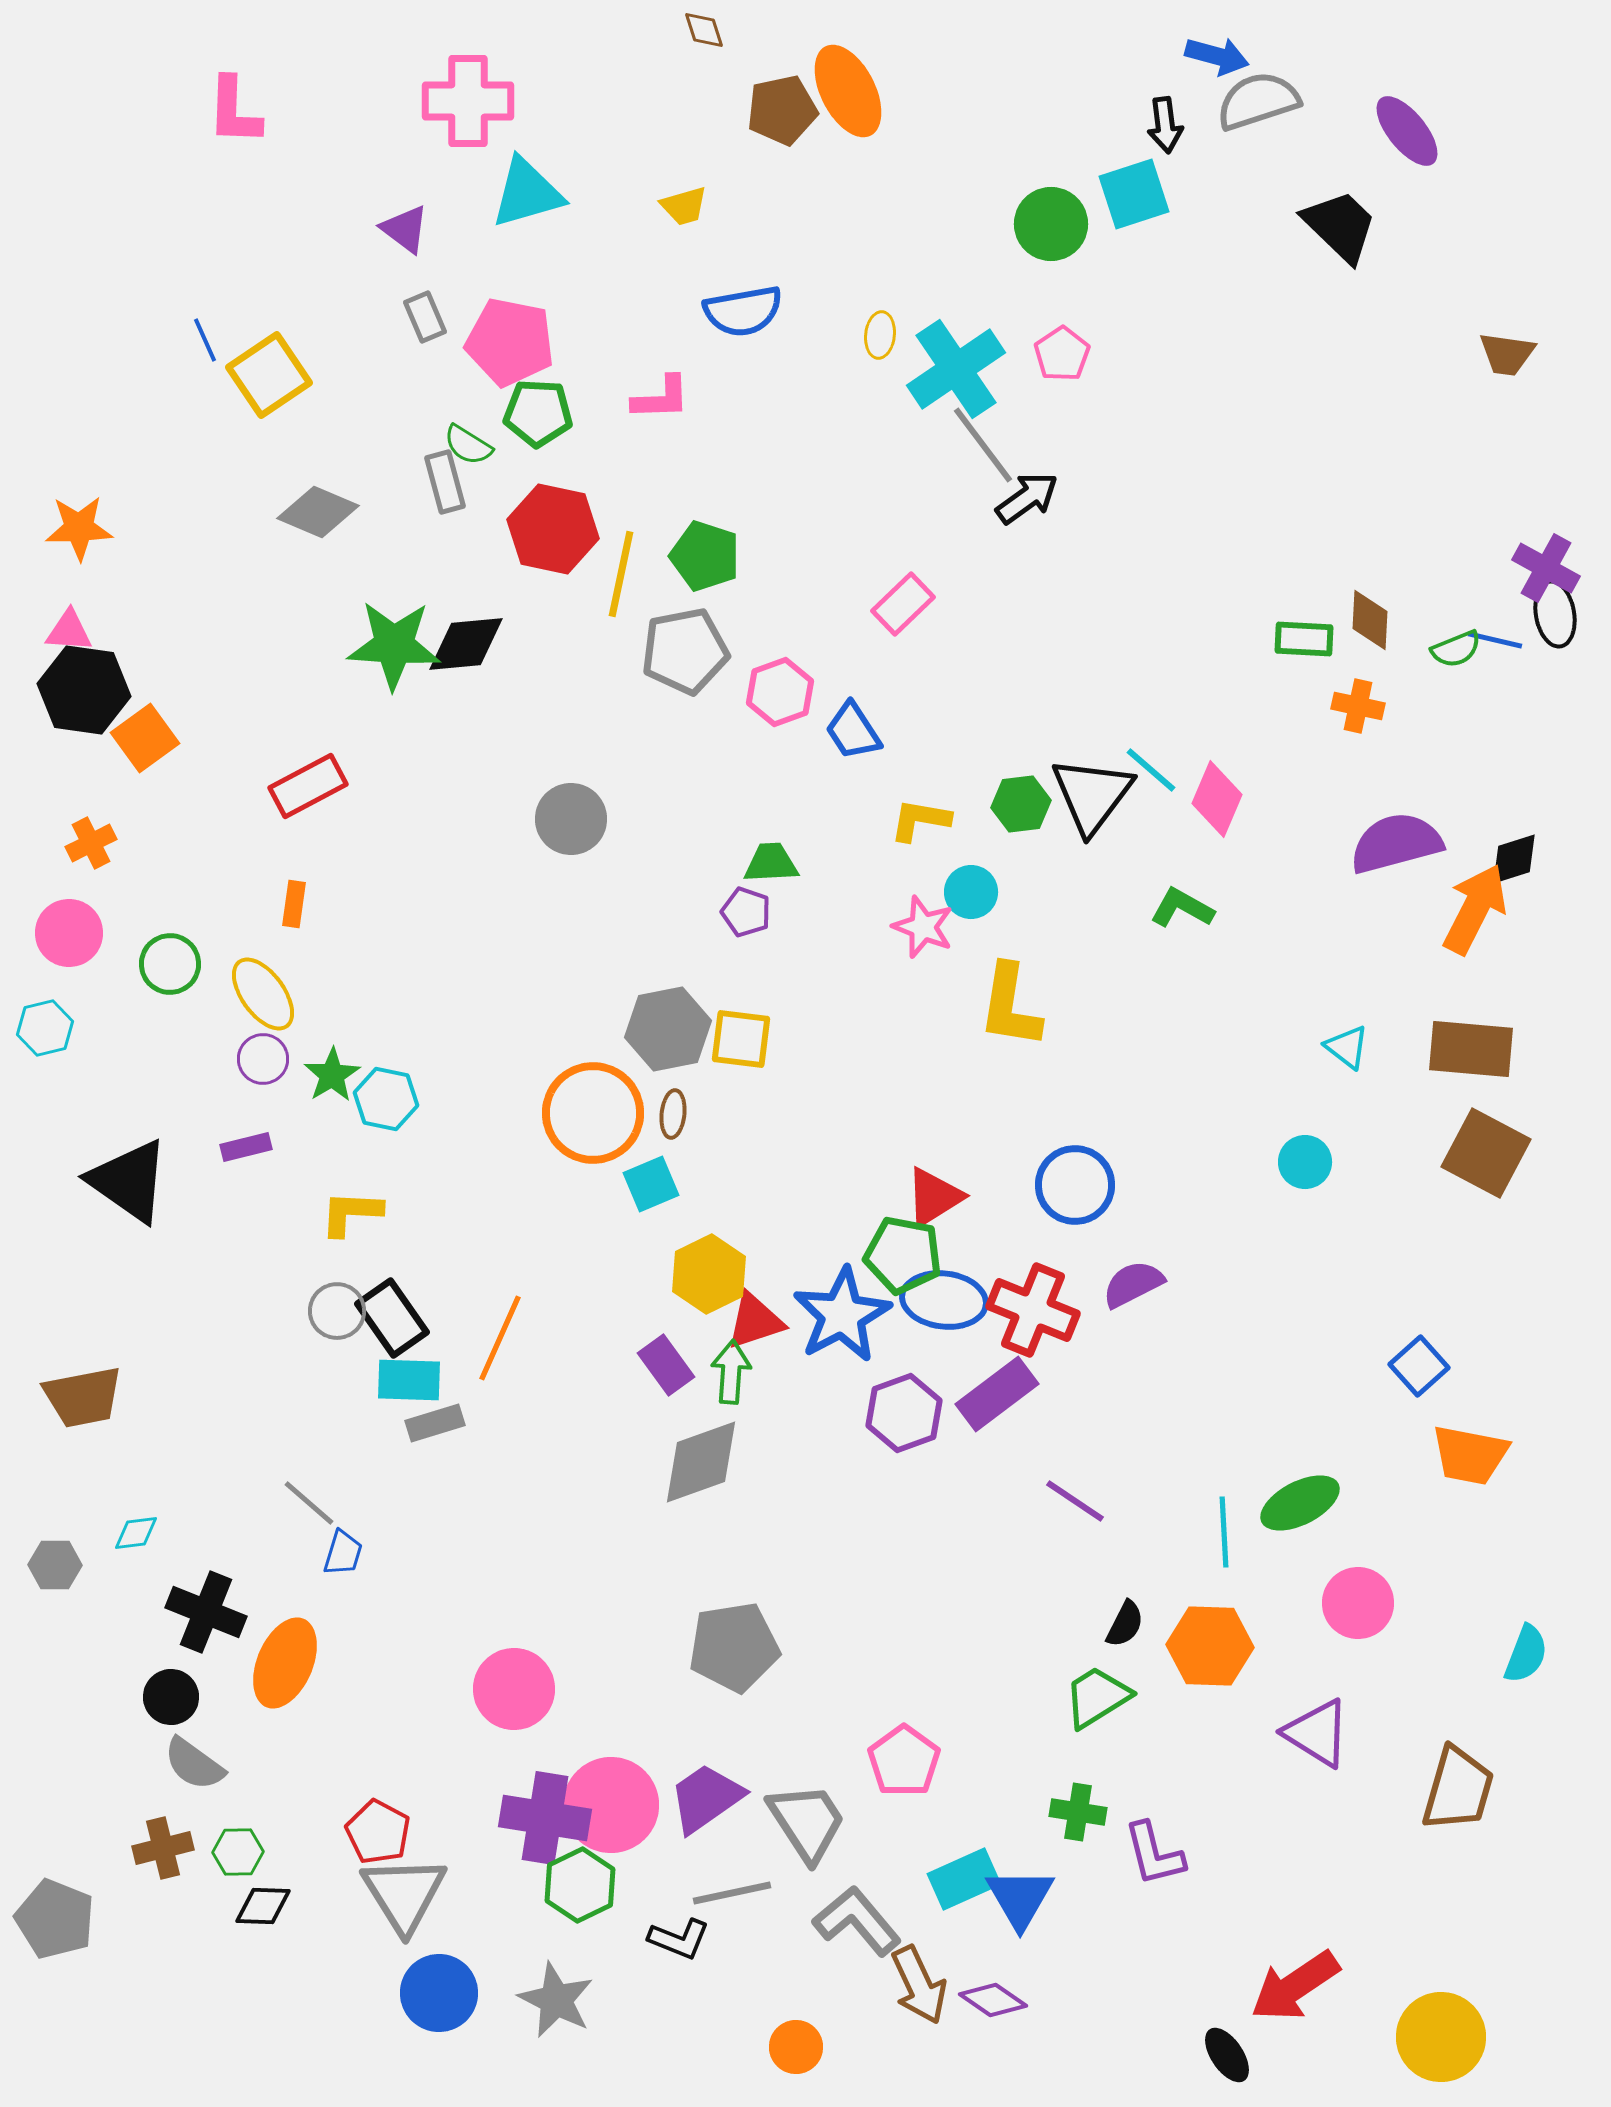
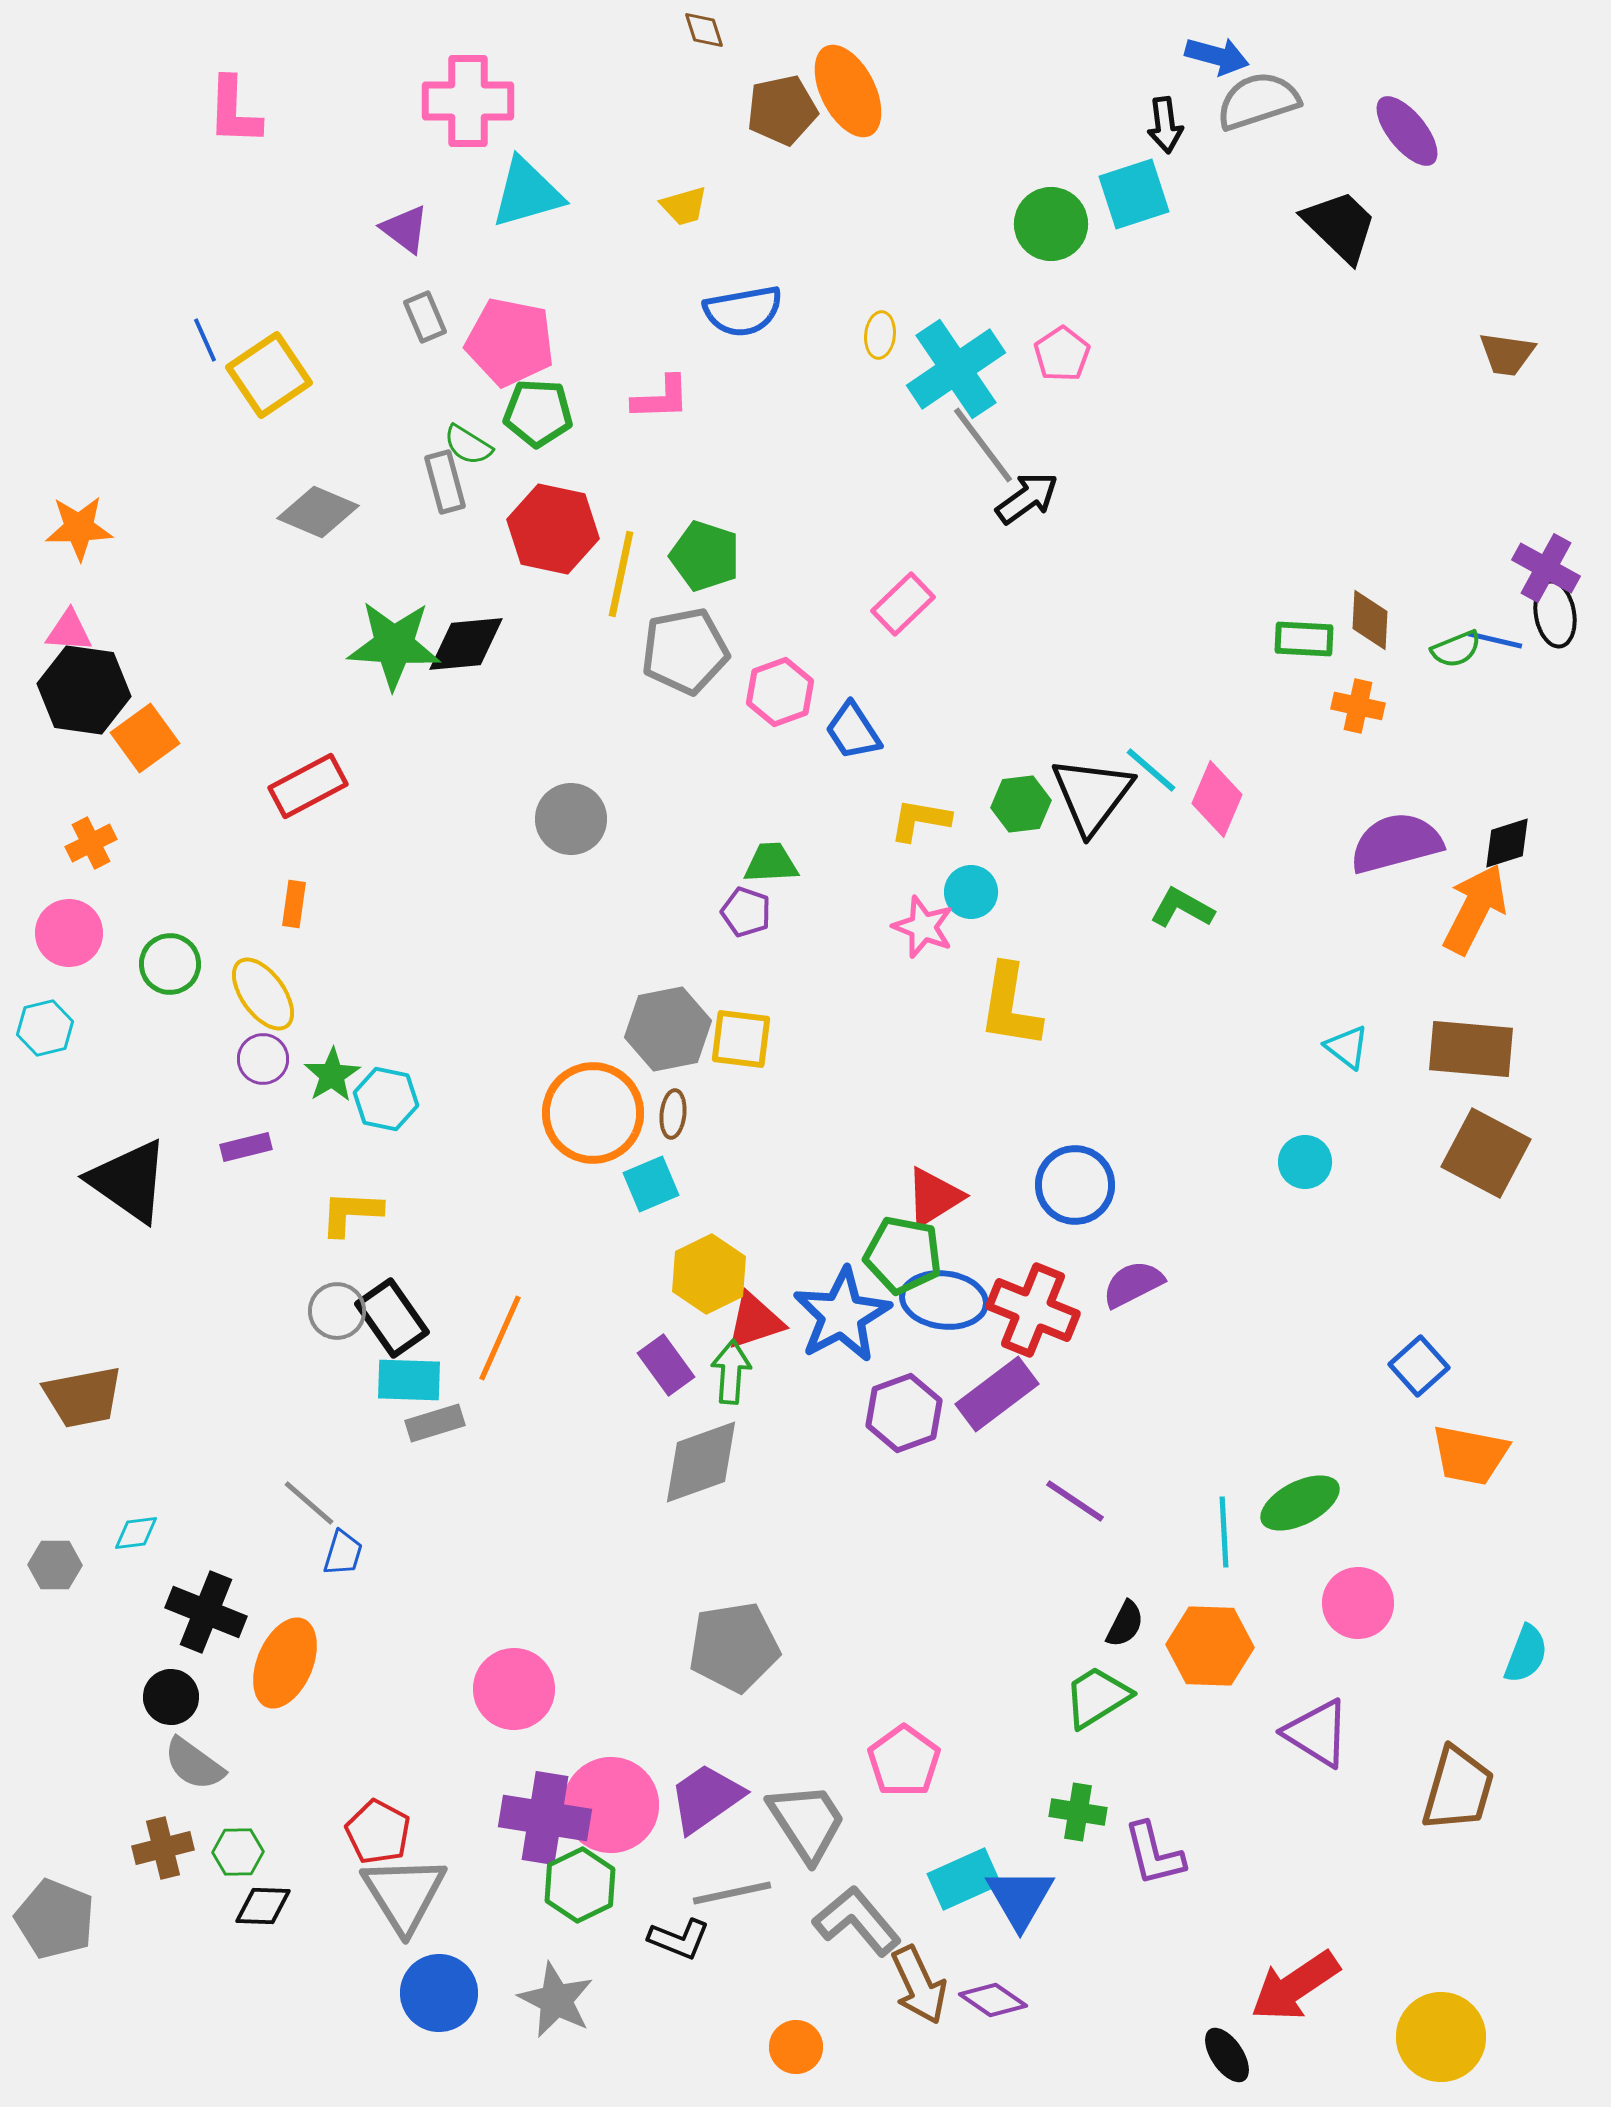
black diamond at (1514, 859): moved 7 px left, 16 px up
